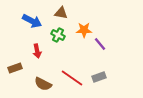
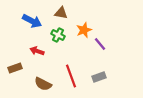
orange star: rotated 21 degrees counterclockwise
red arrow: rotated 120 degrees clockwise
red line: moved 1 px left, 2 px up; rotated 35 degrees clockwise
